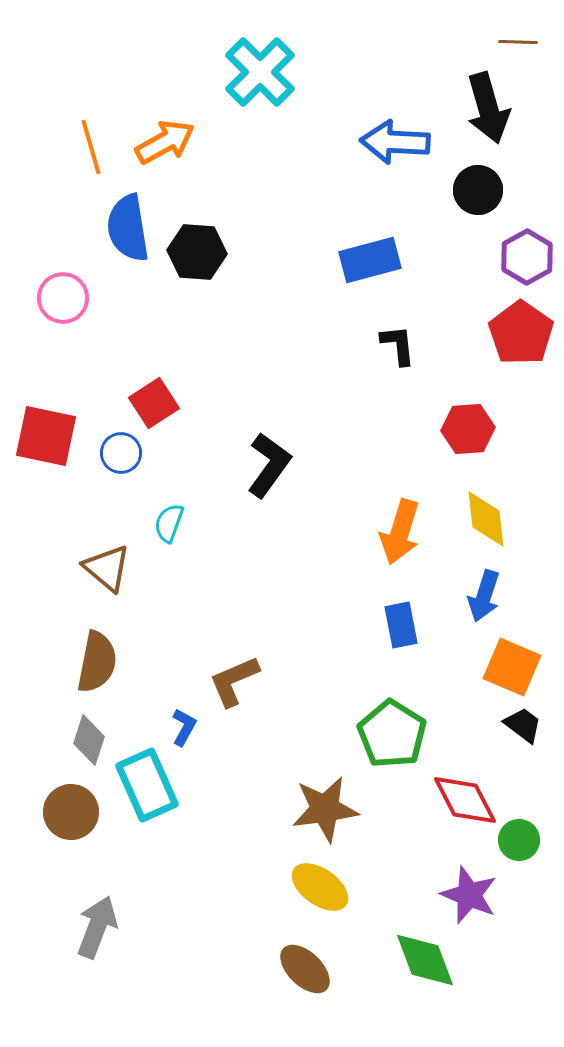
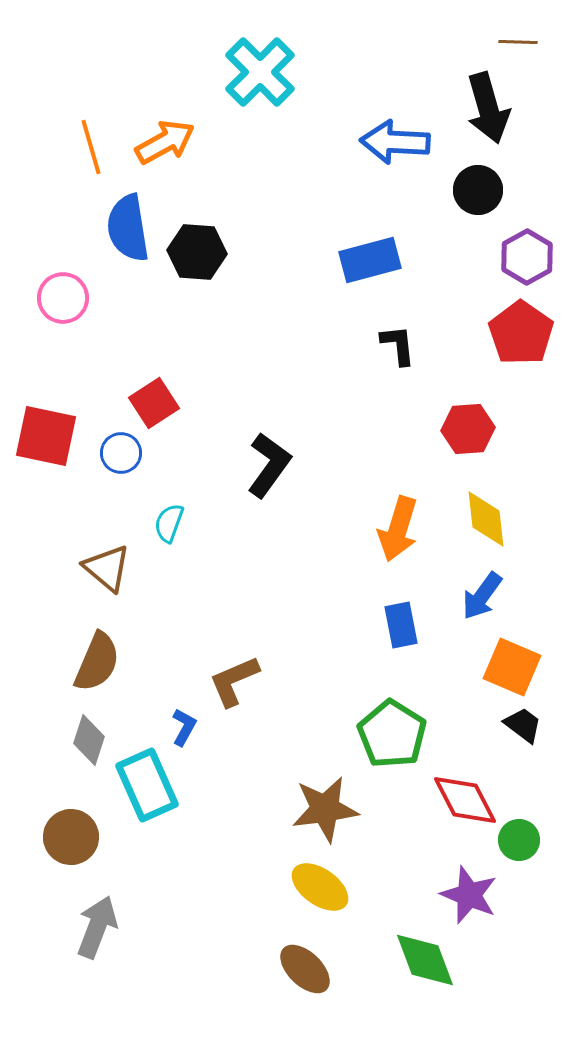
orange arrow at (400, 532): moved 2 px left, 3 px up
blue arrow at (484, 596): moved 2 px left; rotated 18 degrees clockwise
brown semicircle at (97, 662): rotated 12 degrees clockwise
brown circle at (71, 812): moved 25 px down
